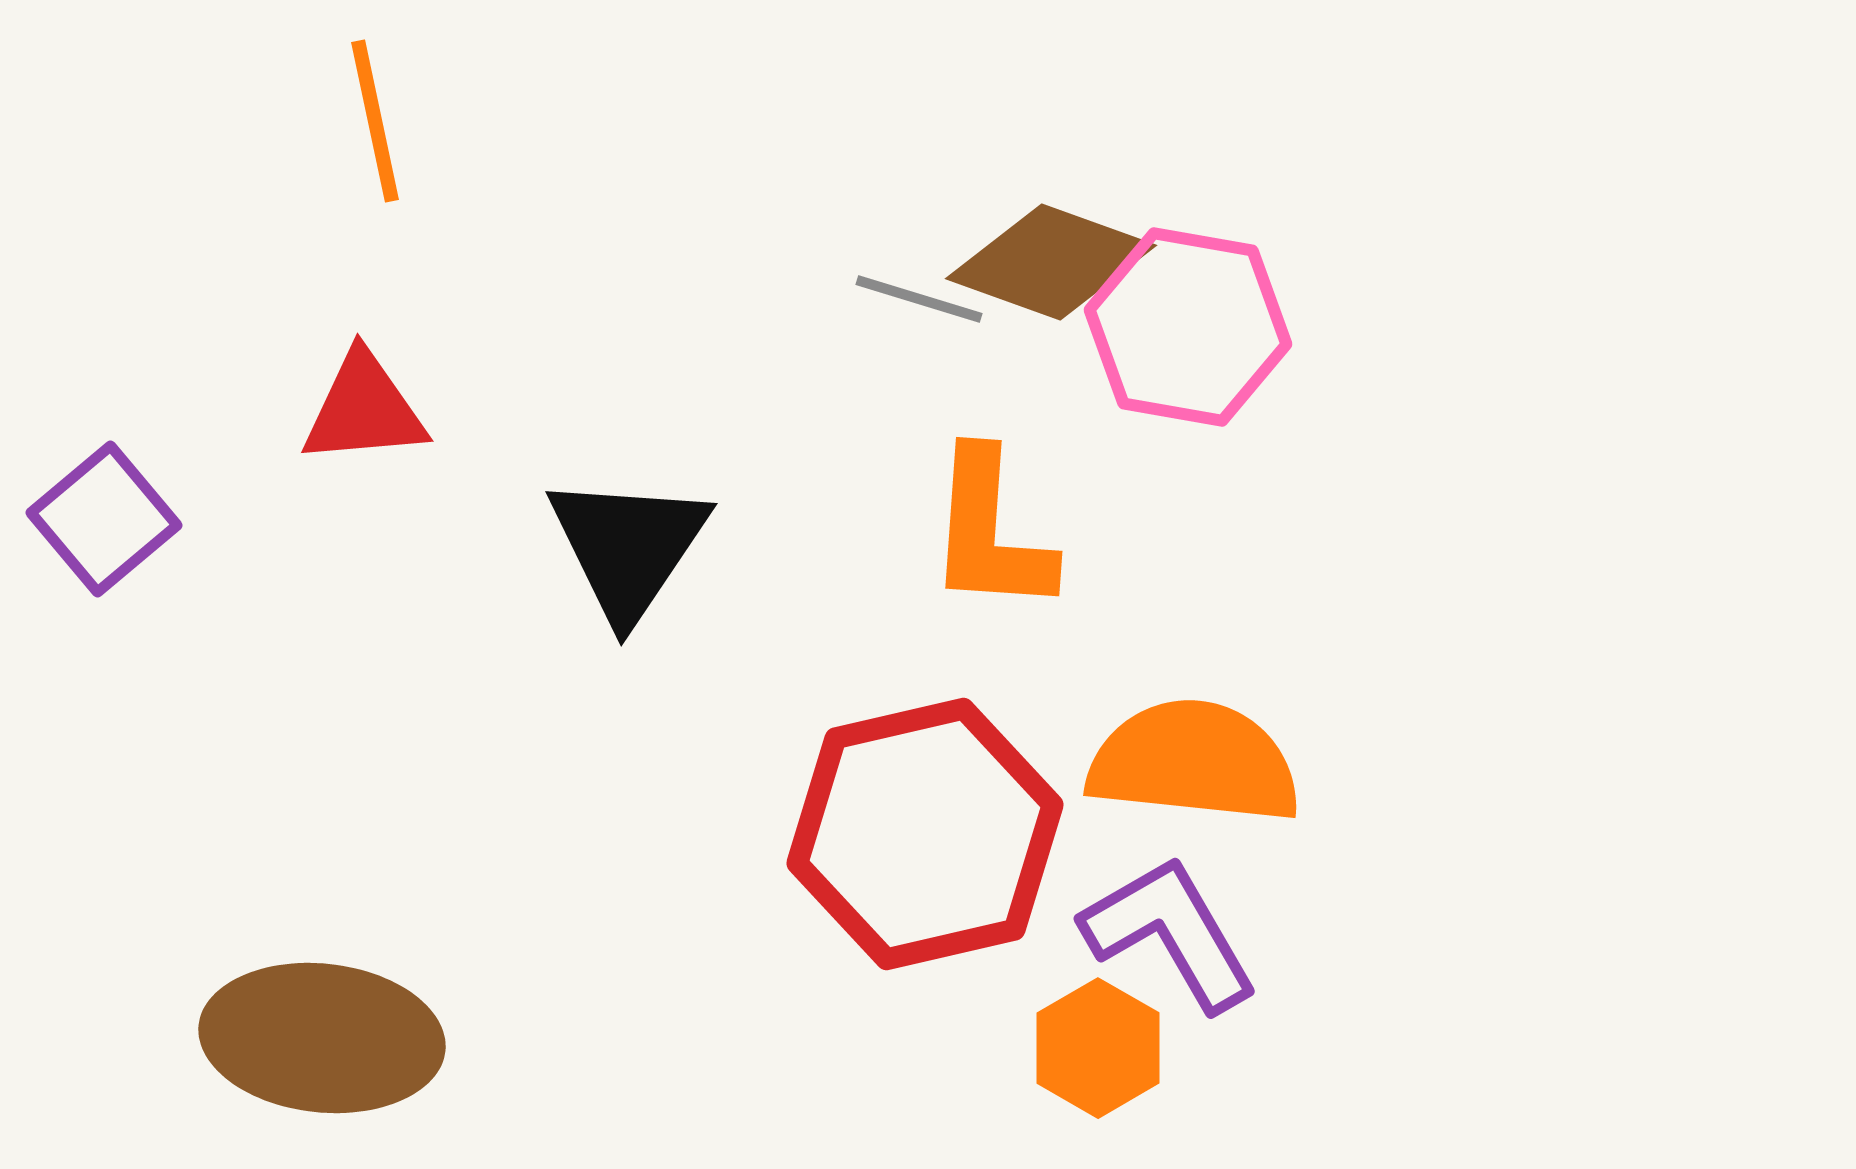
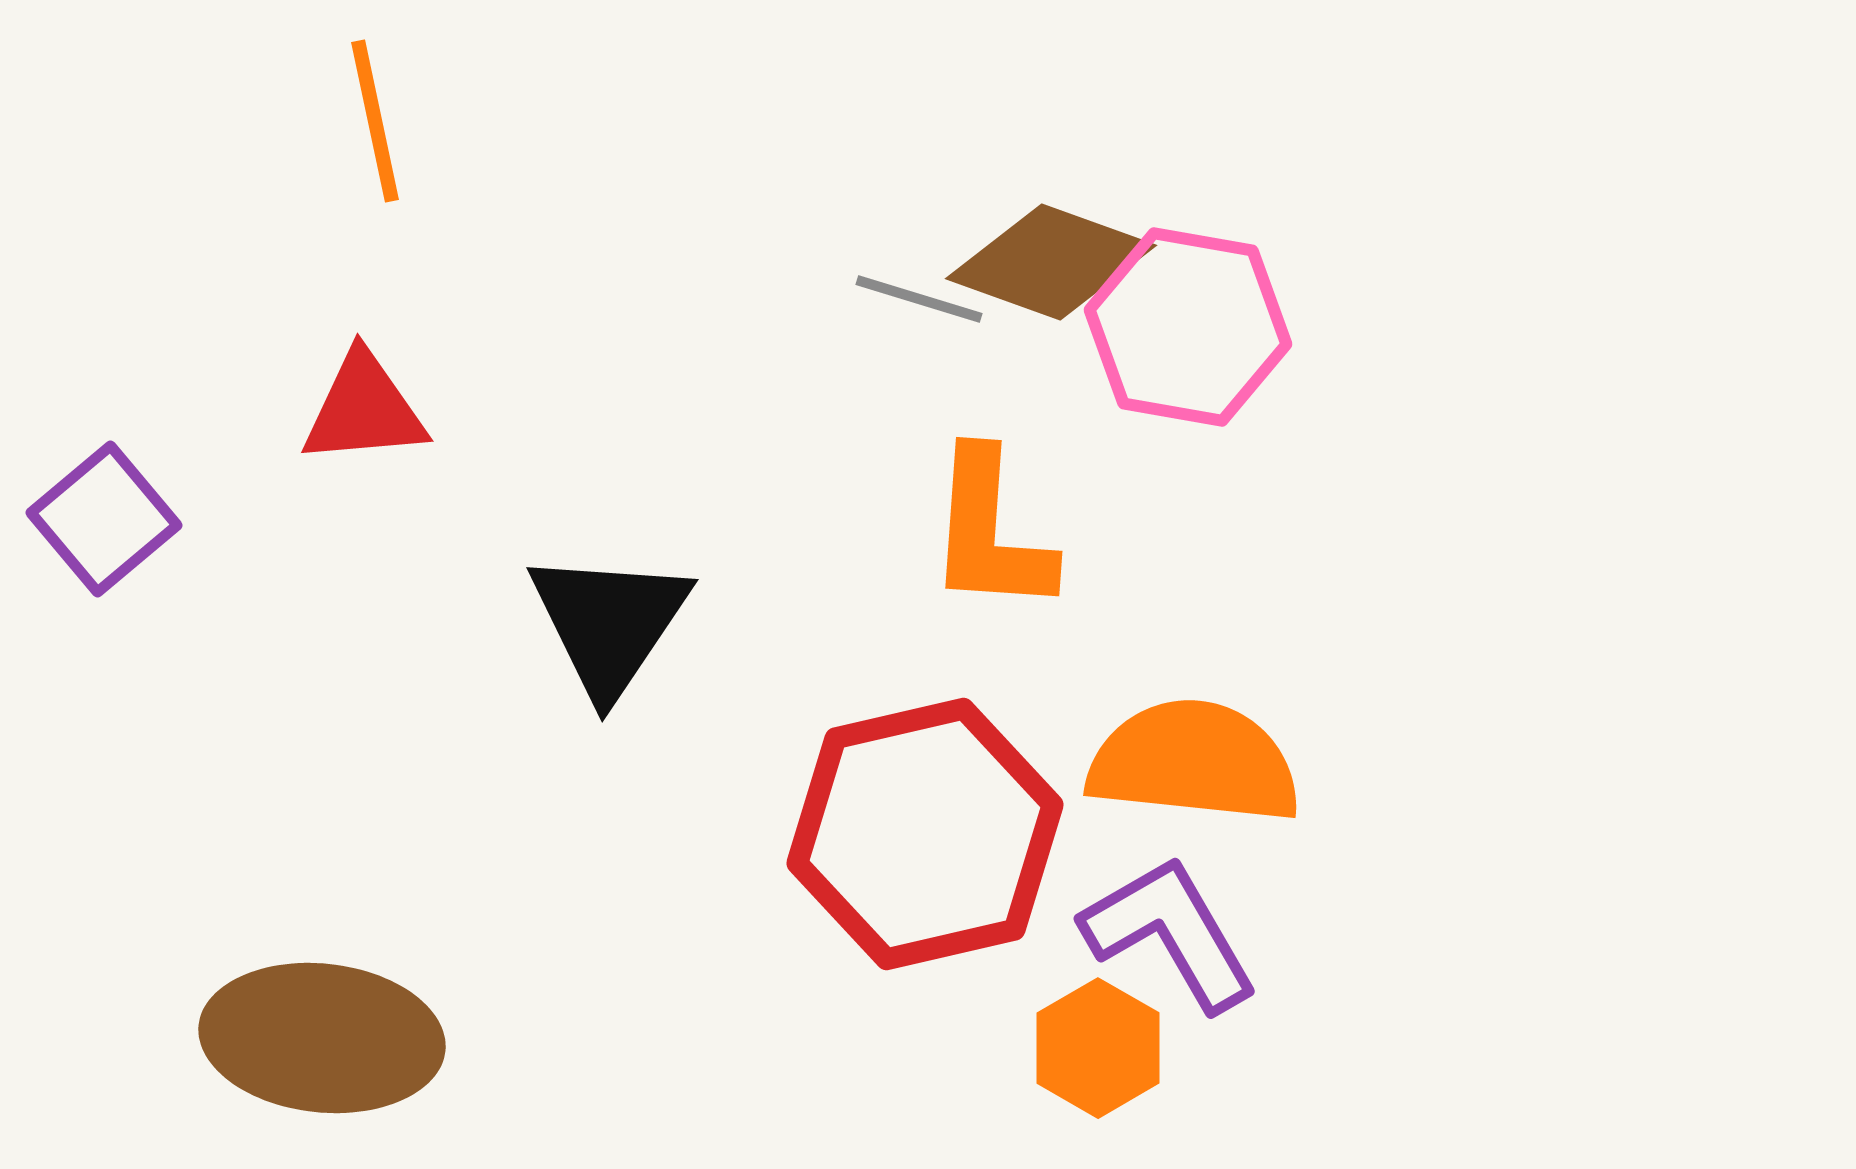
black triangle: moved 19 px left, 76 px down
